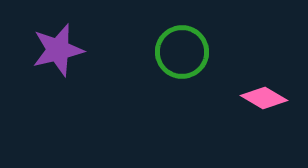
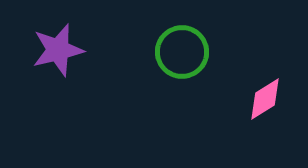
pink diamond: moved 1 px right, 1 px down; rotated 63 degrees counterclockwise
